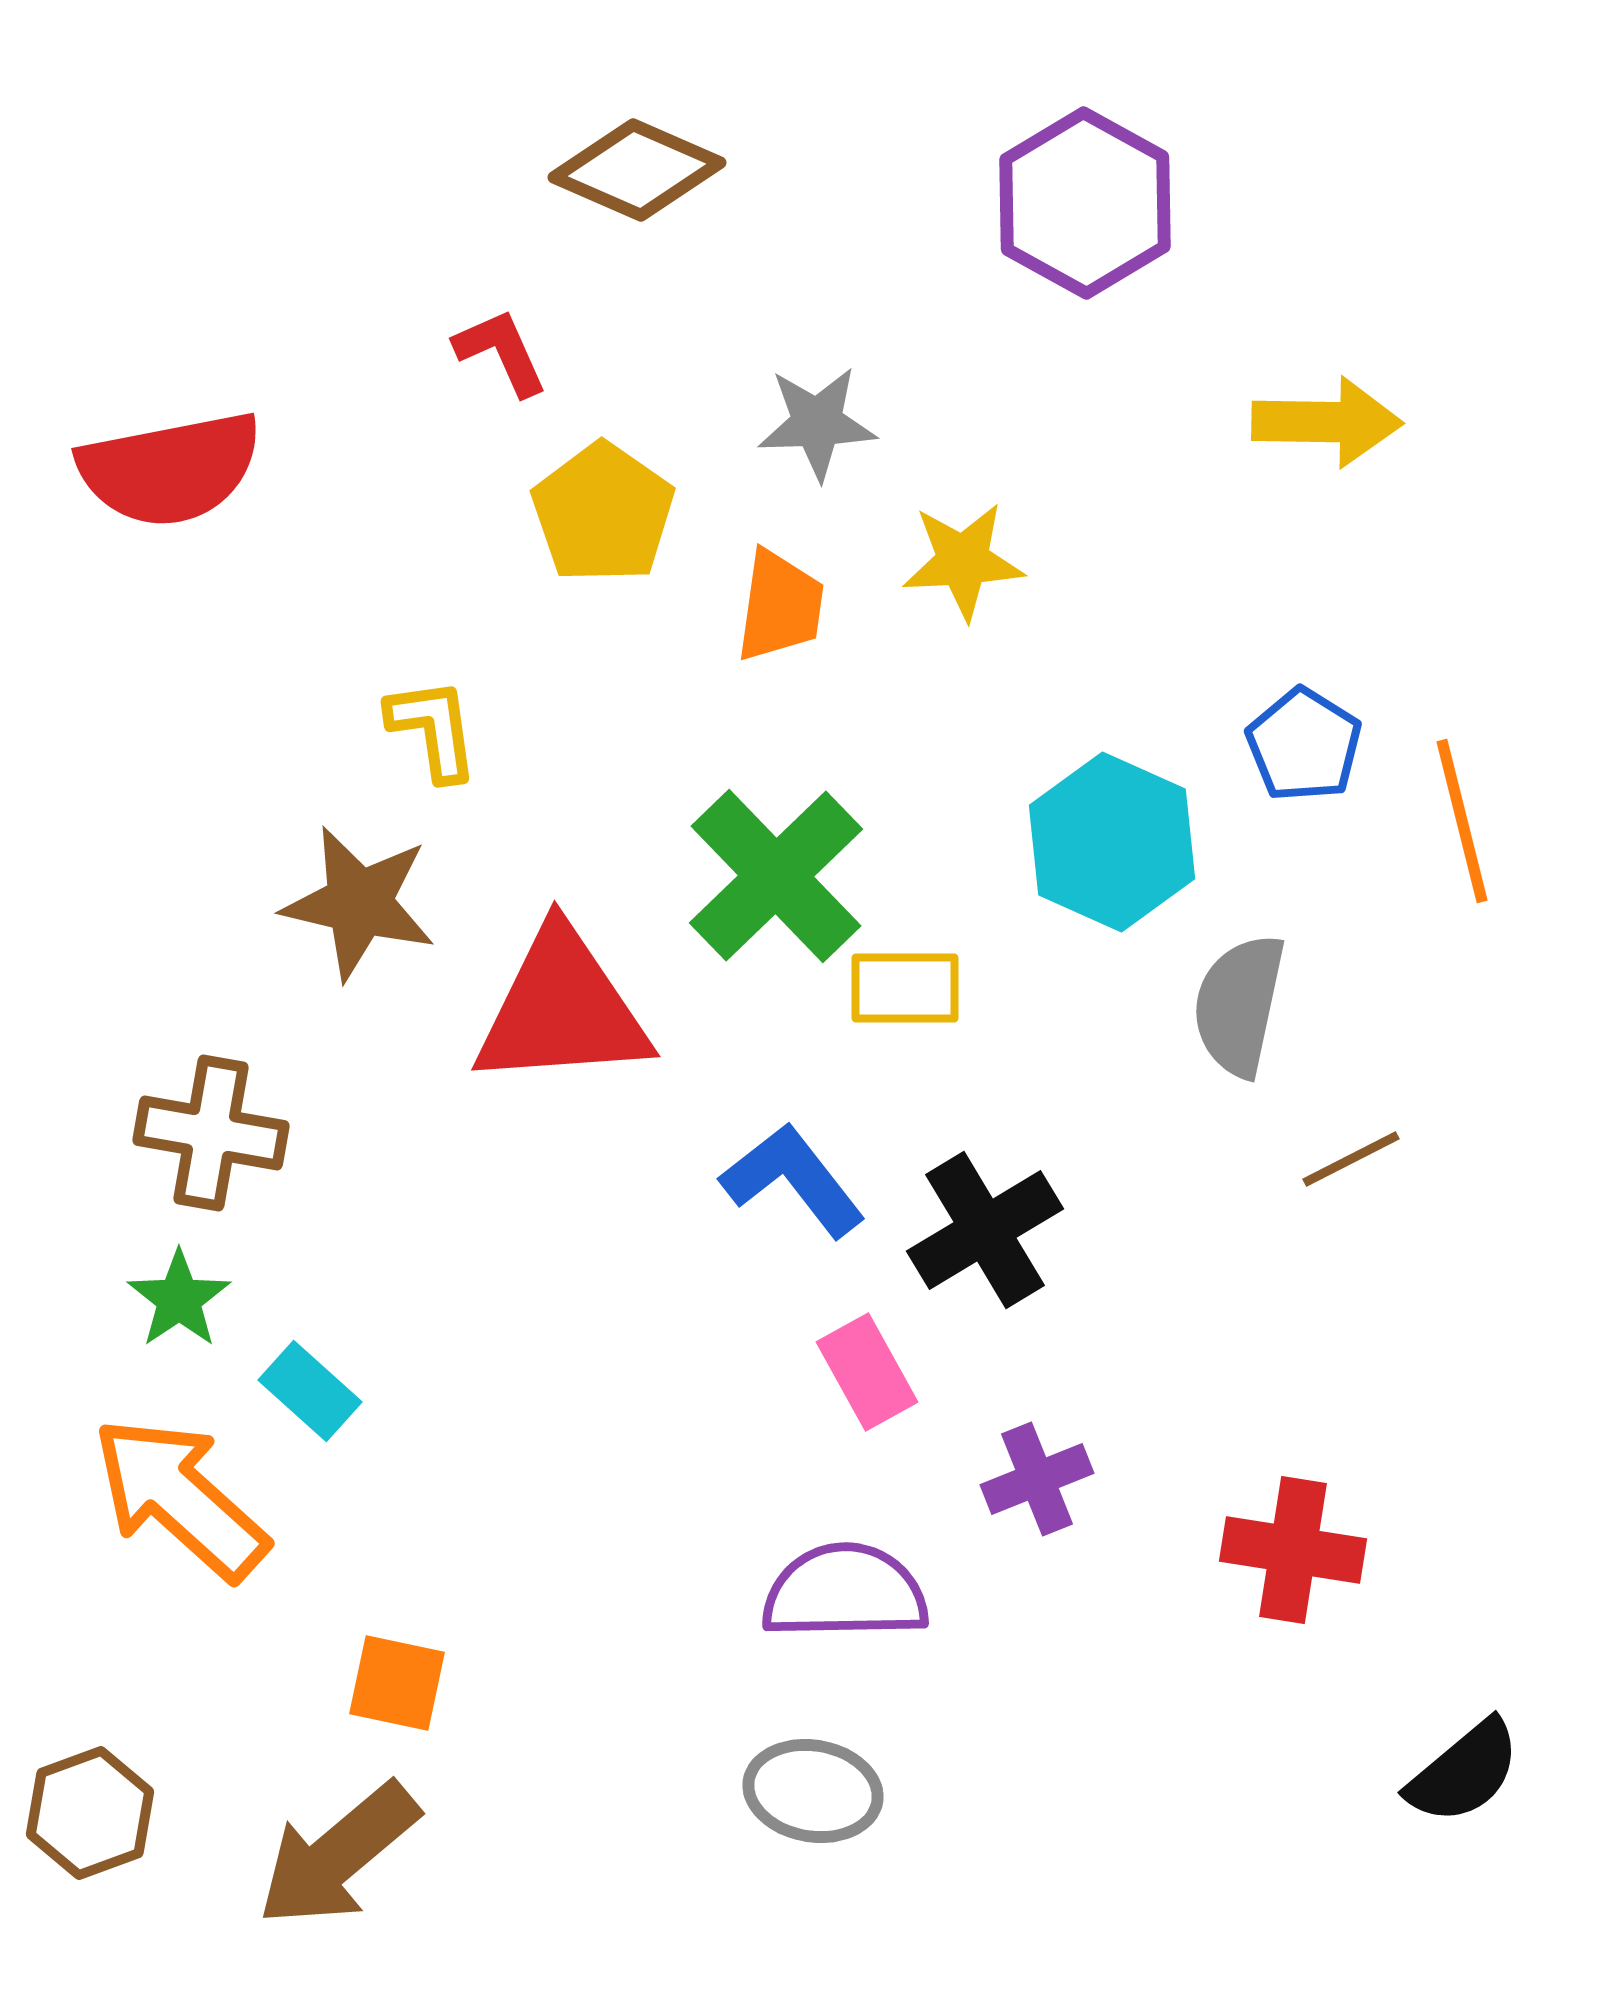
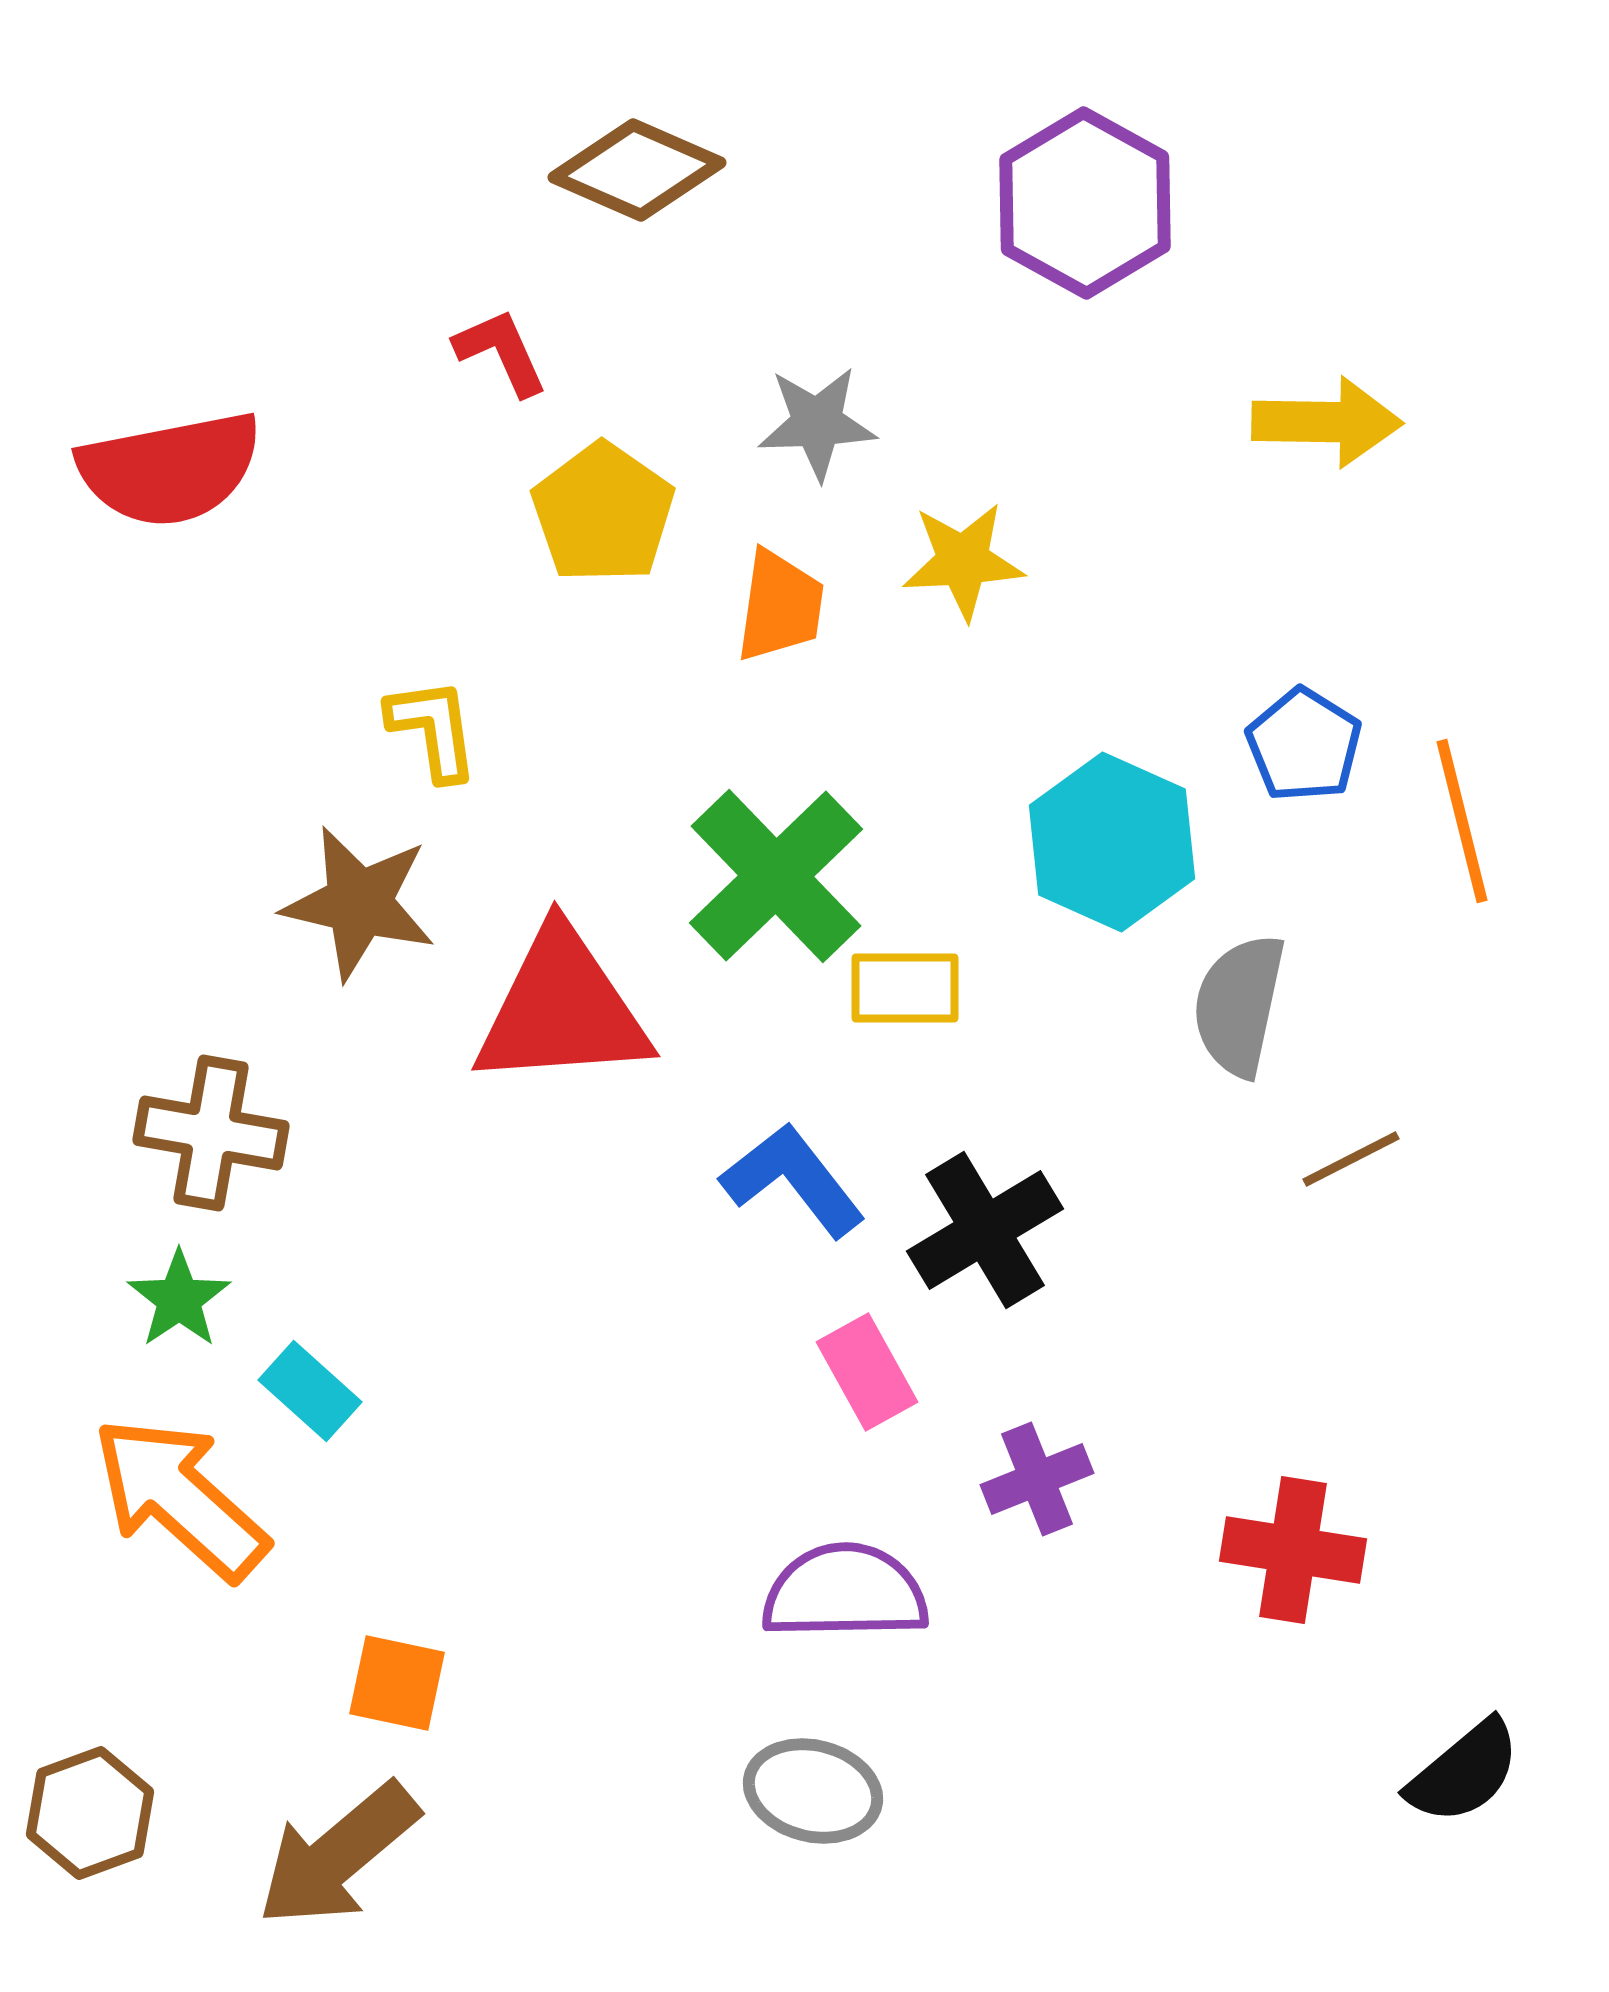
gray ellipse: rotated 4 degrees clockwise
